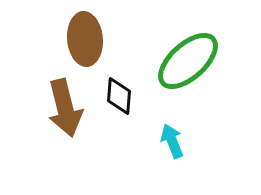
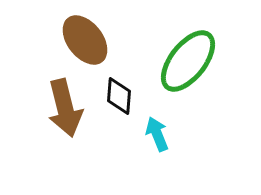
brown ellipse: moved 1 px down; rotated 33 degrees counterclockwise
green ellipse: rotated 10 degrees counterclockwise
cyan arrow: moved 15 px left, 7 px up
